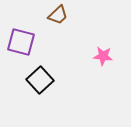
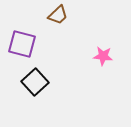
purple square: moved 1 px right, 2 px down
black square: moved 5 px left, 2 px down
